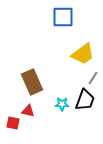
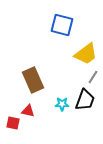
blue square: moved 1 px left, 8 px down; rotated 15 degrees clockwise
yellow trapezoid: moved 3 px right
gray line: moved 1 px up
brown rectangle: moved 1 px right, 2 px up
